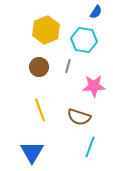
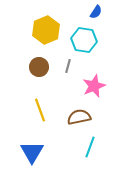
pink star: rotated 20 degrees counterclockwise
brown semicircle: rotated 150 degrees clockwise
